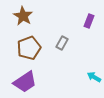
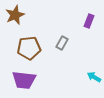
brown star: moved 8 px left, 1 px up; rotated 18 degrees clockwise
brown pentagon: rotated 15 degrees clockwise
purple trapezoid: moved 1 px left, 2 px up; rotated 40 degrees clockwise
